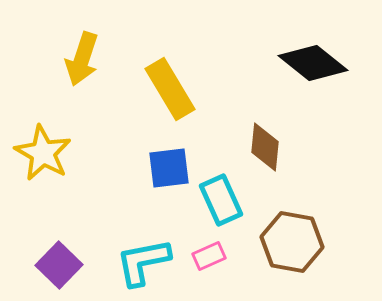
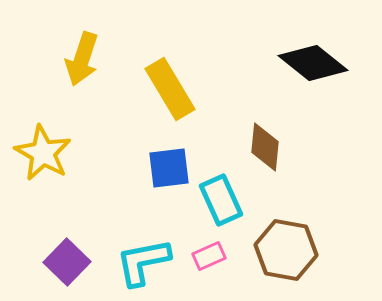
brown hexagon: moved 6 px left, 8 px down
purple square: moved 8 px right, 3 px up
